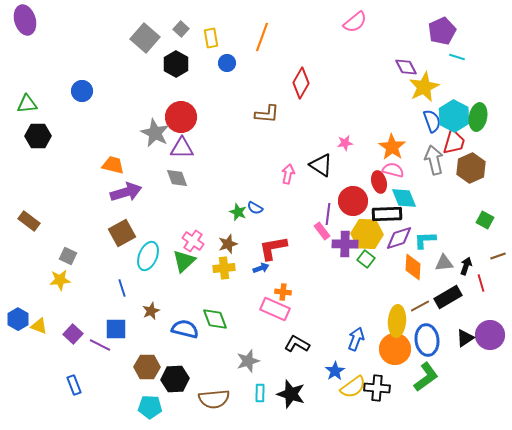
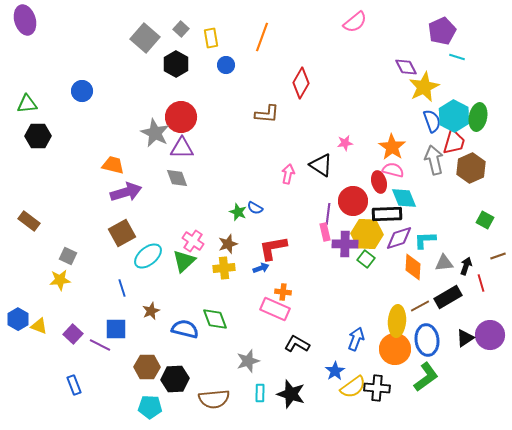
blue circle at (227, 63): moved 1 px left, 2 px down
pink rectangle at (322, 231): moved 3 px right, 1 px down; rotated 24 degrees clockwise
cyan ellipse at (148, 256): rotated 28 degrees clockwise
